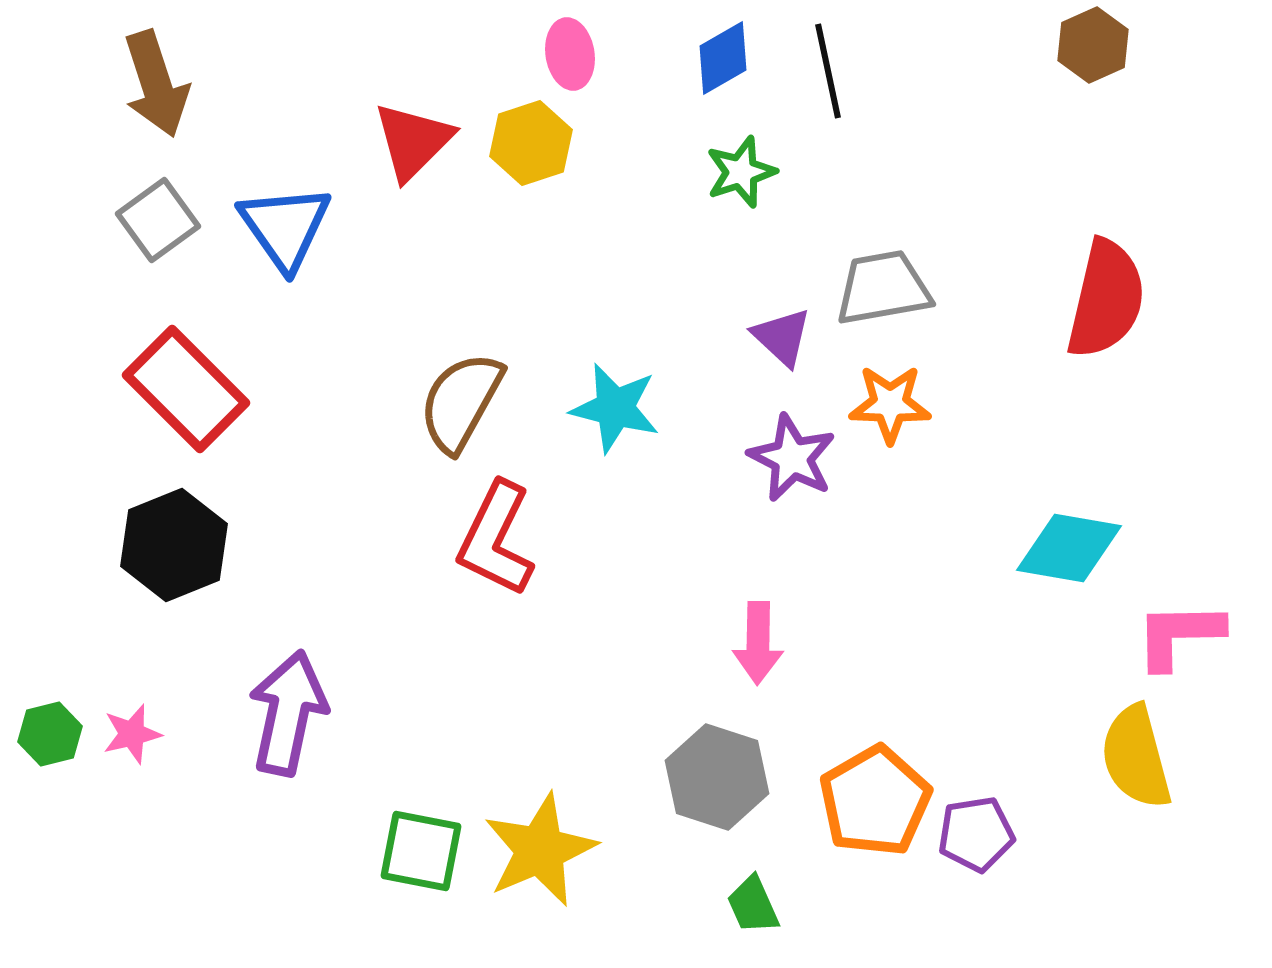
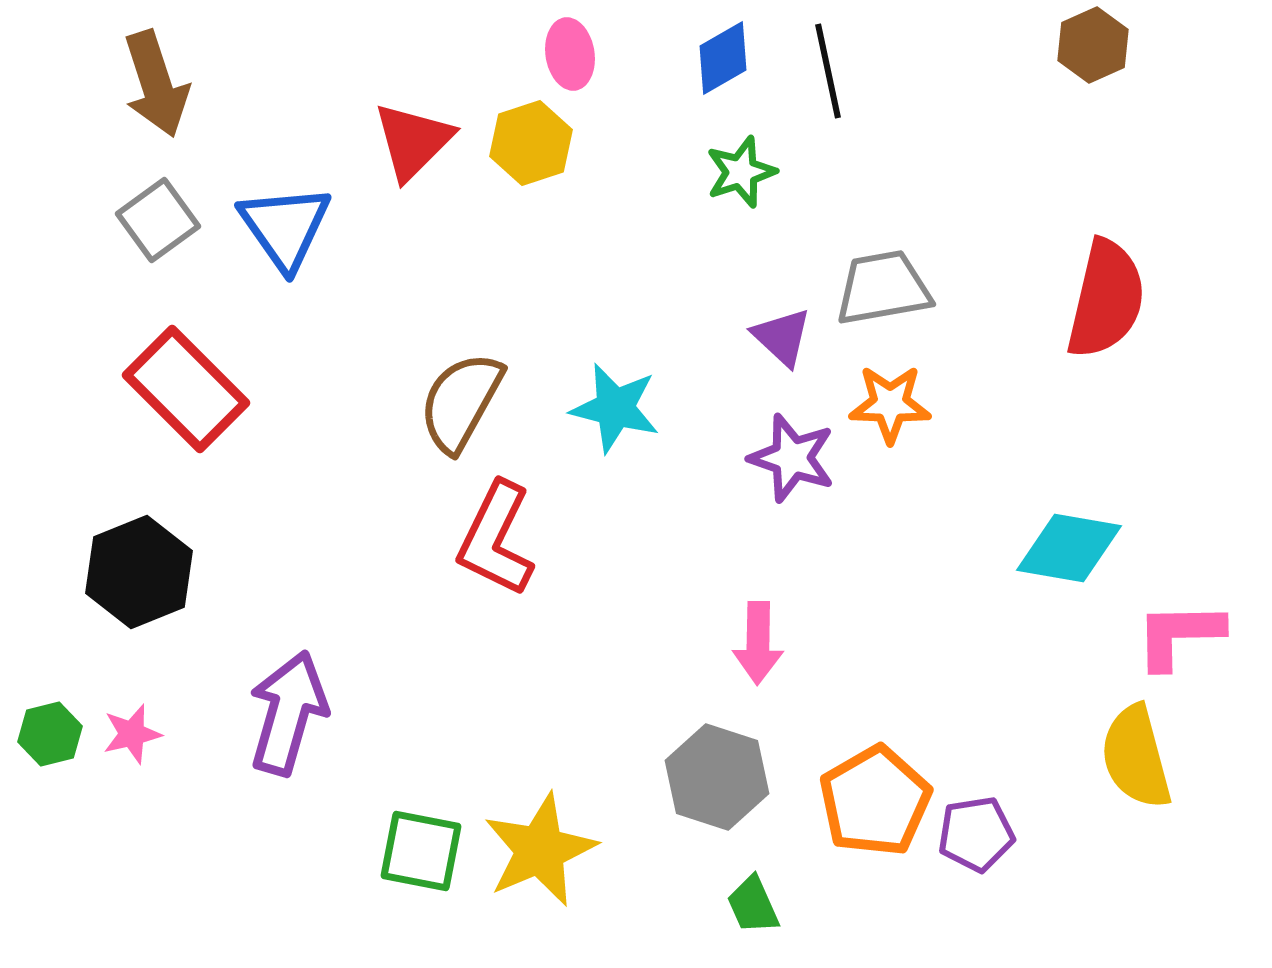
purple star: rotated 8 degrees counterclockwise
black hexagon: moved 35 px left, 27 px down
purple arrow: rotated 4 degrees clockwise
